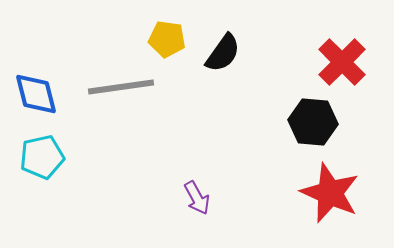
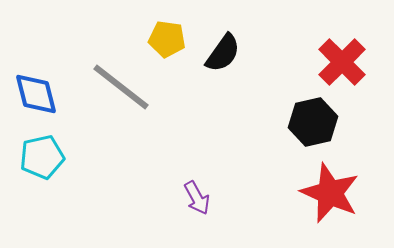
gray line: rotated 46 degrees clockwise
black hexagon: rotated 18 degrees counterclockwise
